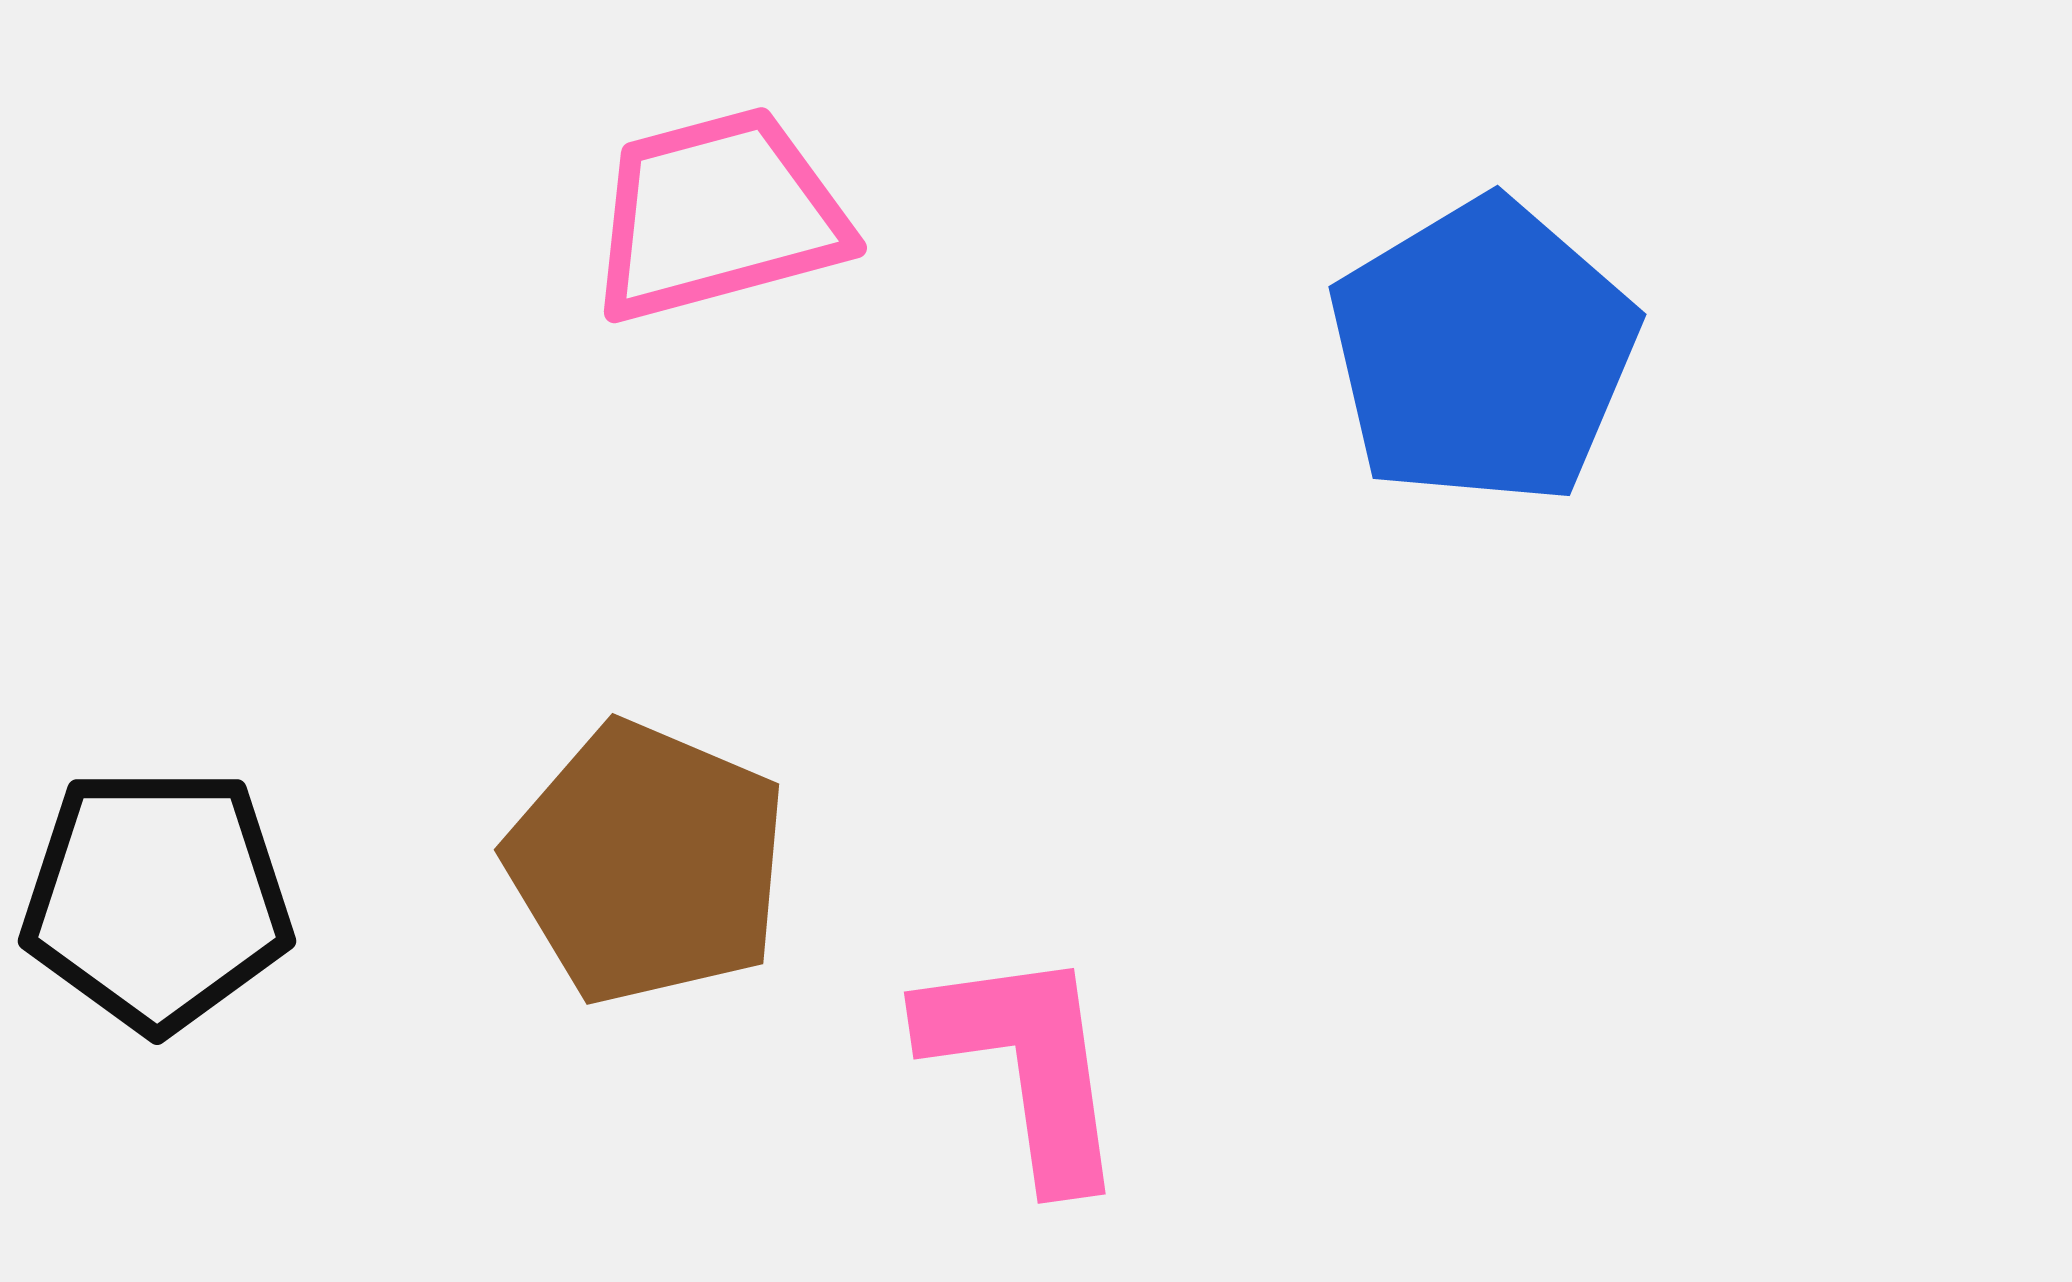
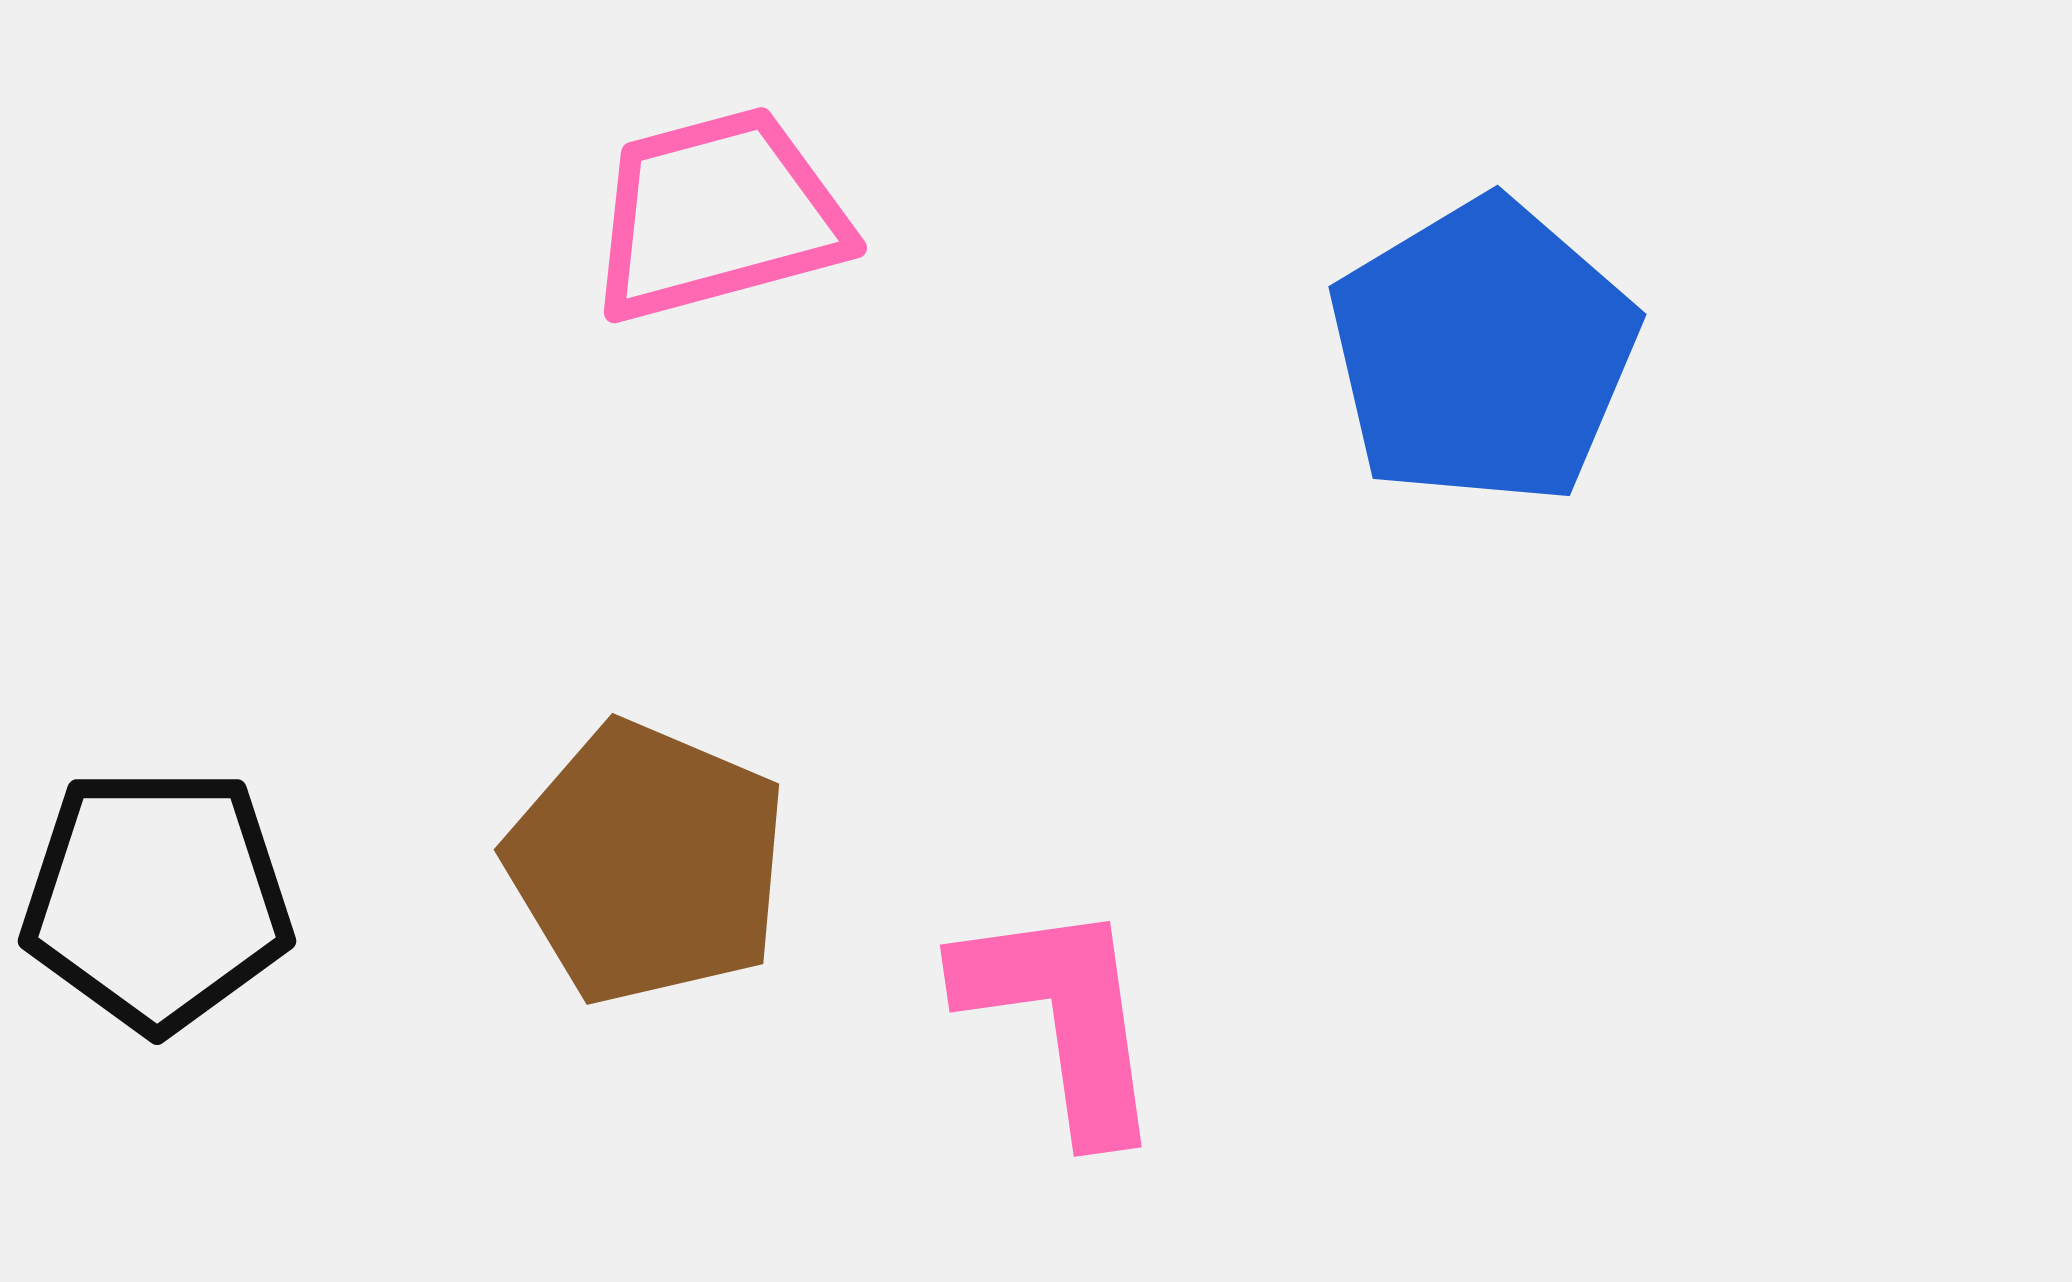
pink L-shape: moved 36 px right, 47 px up
